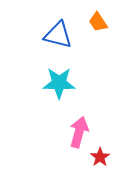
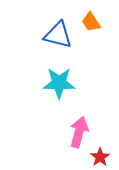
orange trapezoid: moved 7 px left
